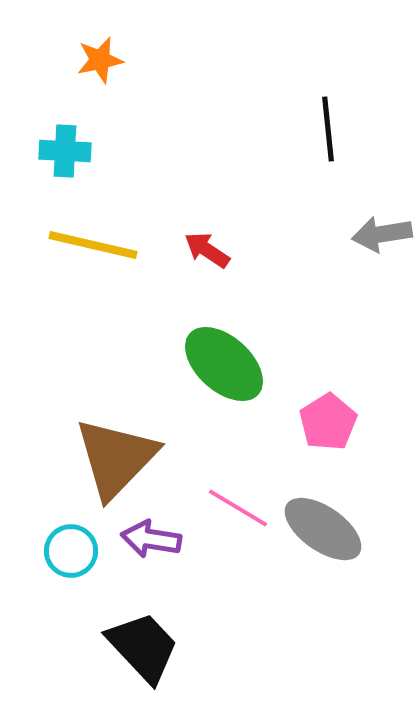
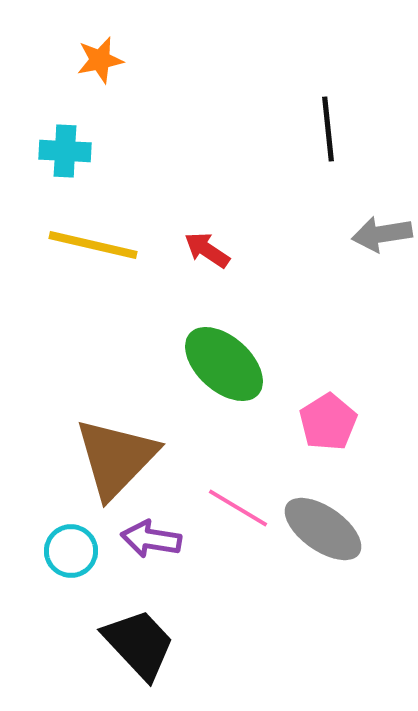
black trapezoid: moved 4 px left, 3 px up
